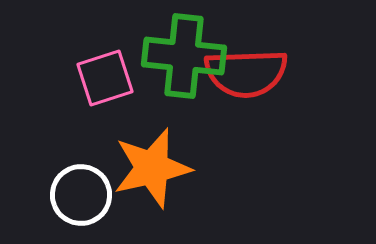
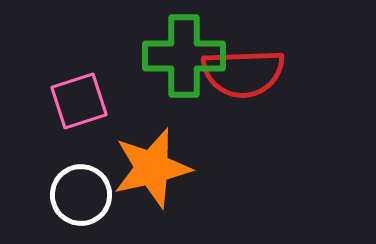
green cross: rotated 6 degrees counterclockwise
red semicircle: moved 3 px left
pink square: moved 26 px left, 23 px down
